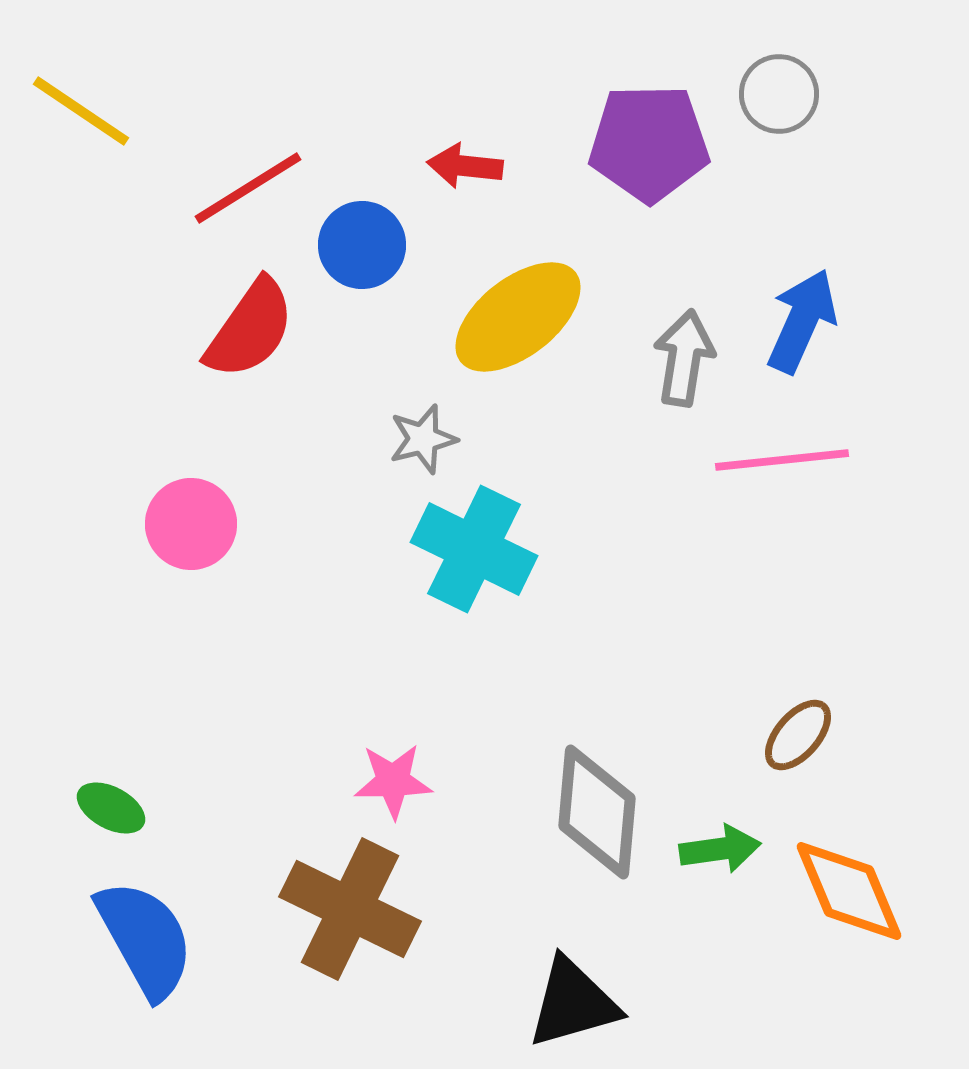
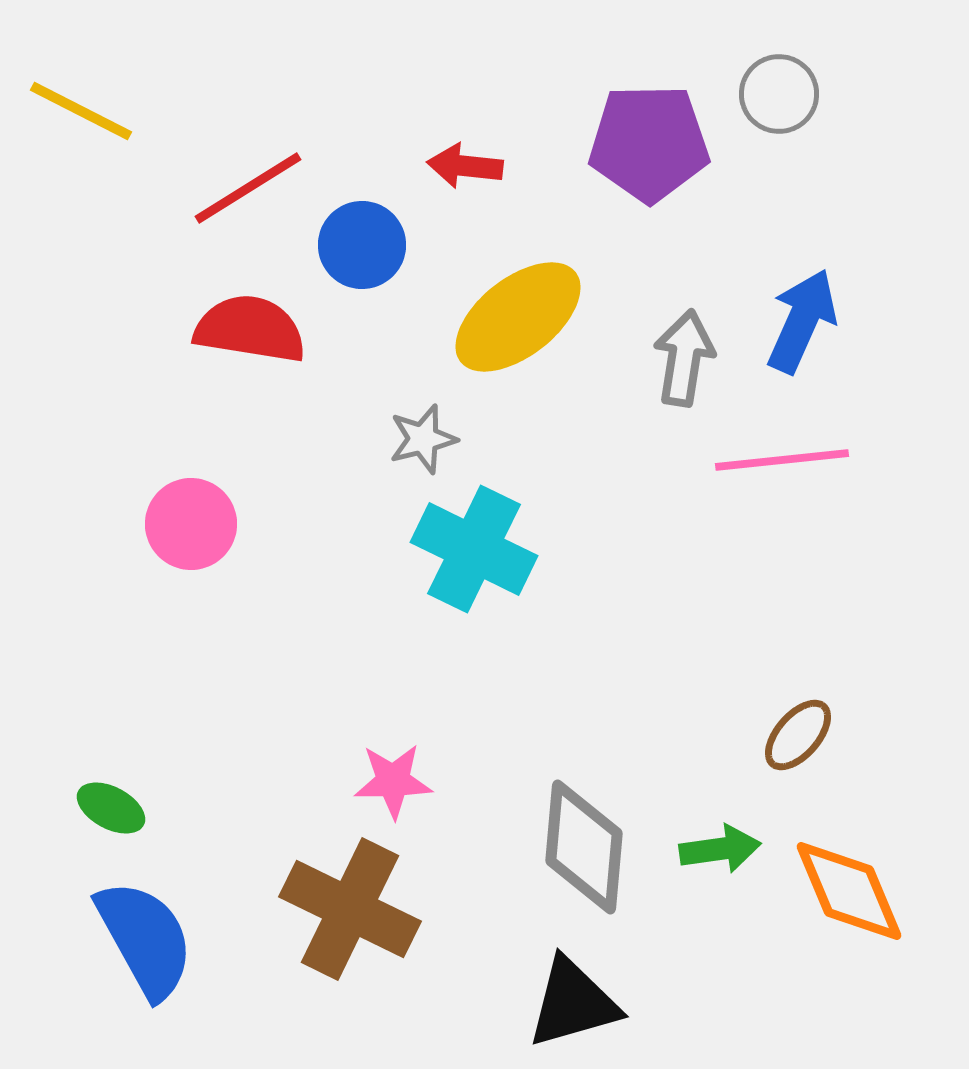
yellow line: rotated 7 degrees counterclockwise
red semicircle: rotated 116 degrees counterclockwise
gray diamond: moved 13 px left, 35 px down
